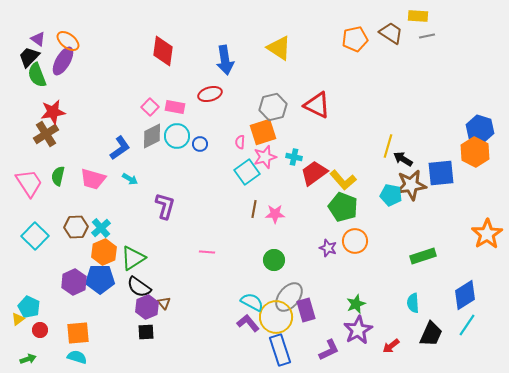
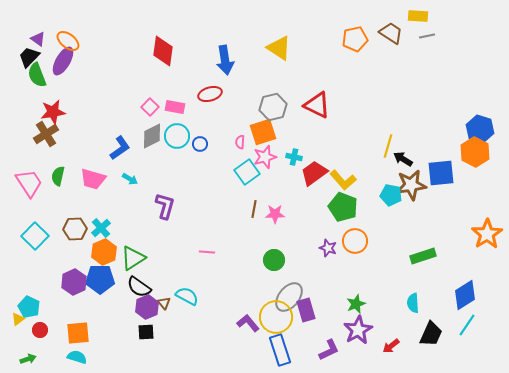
brown hexagon at (76, 227): moved 1 px left, 2 px down
cyan semicircle at (252, 302): moved 65 px left, 6 px up
